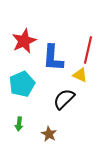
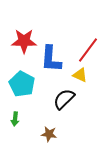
red star: rotated 25 degrees clockwise
red line: rotated 24 degrees clockwise
blue L-shape: moved 2 px left, 1 px down
cyan pentagon: rotated 20 degrees counterclockwise
green arrow: moved 4 px left, 5 px up
brown star: rotated 21 degrees counterclockwise
